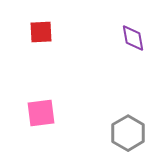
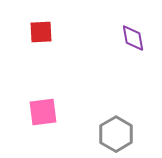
pink square: moved 2 px right, 1 px up
gray hexagon: moved 12 px left, 1 px down
